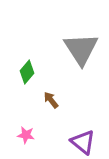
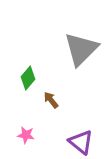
gray triangle: rotated 18 degrees clockwise
green diamond: moved 1 px right, 6 px down
purple triangle: moved 2 px left
